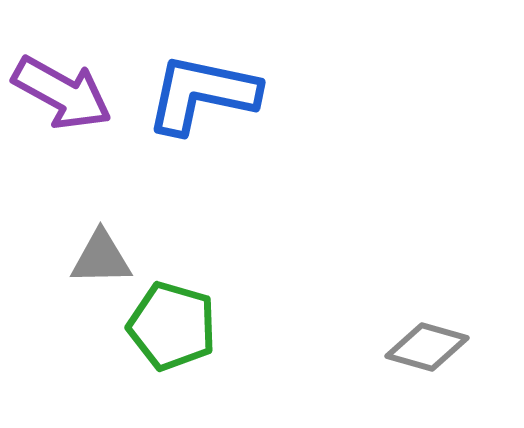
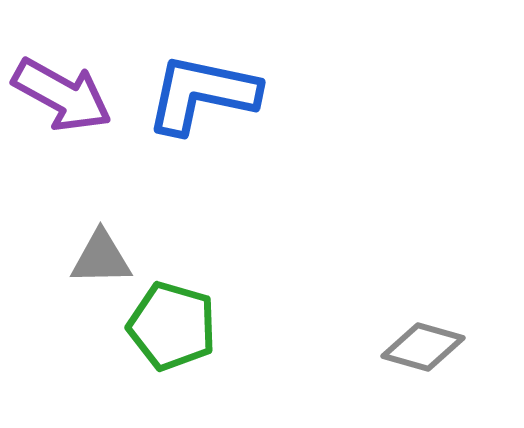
purple arrow: moved 2 px down
gray diamond: moved 4 px left
